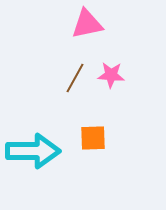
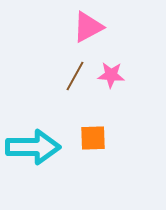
pink triangle: moved 1 px right, 3 px down; rotated 16 degrees counterclockwise
brown line: moved 2 px up
cyan arrow: moved 4 px up
